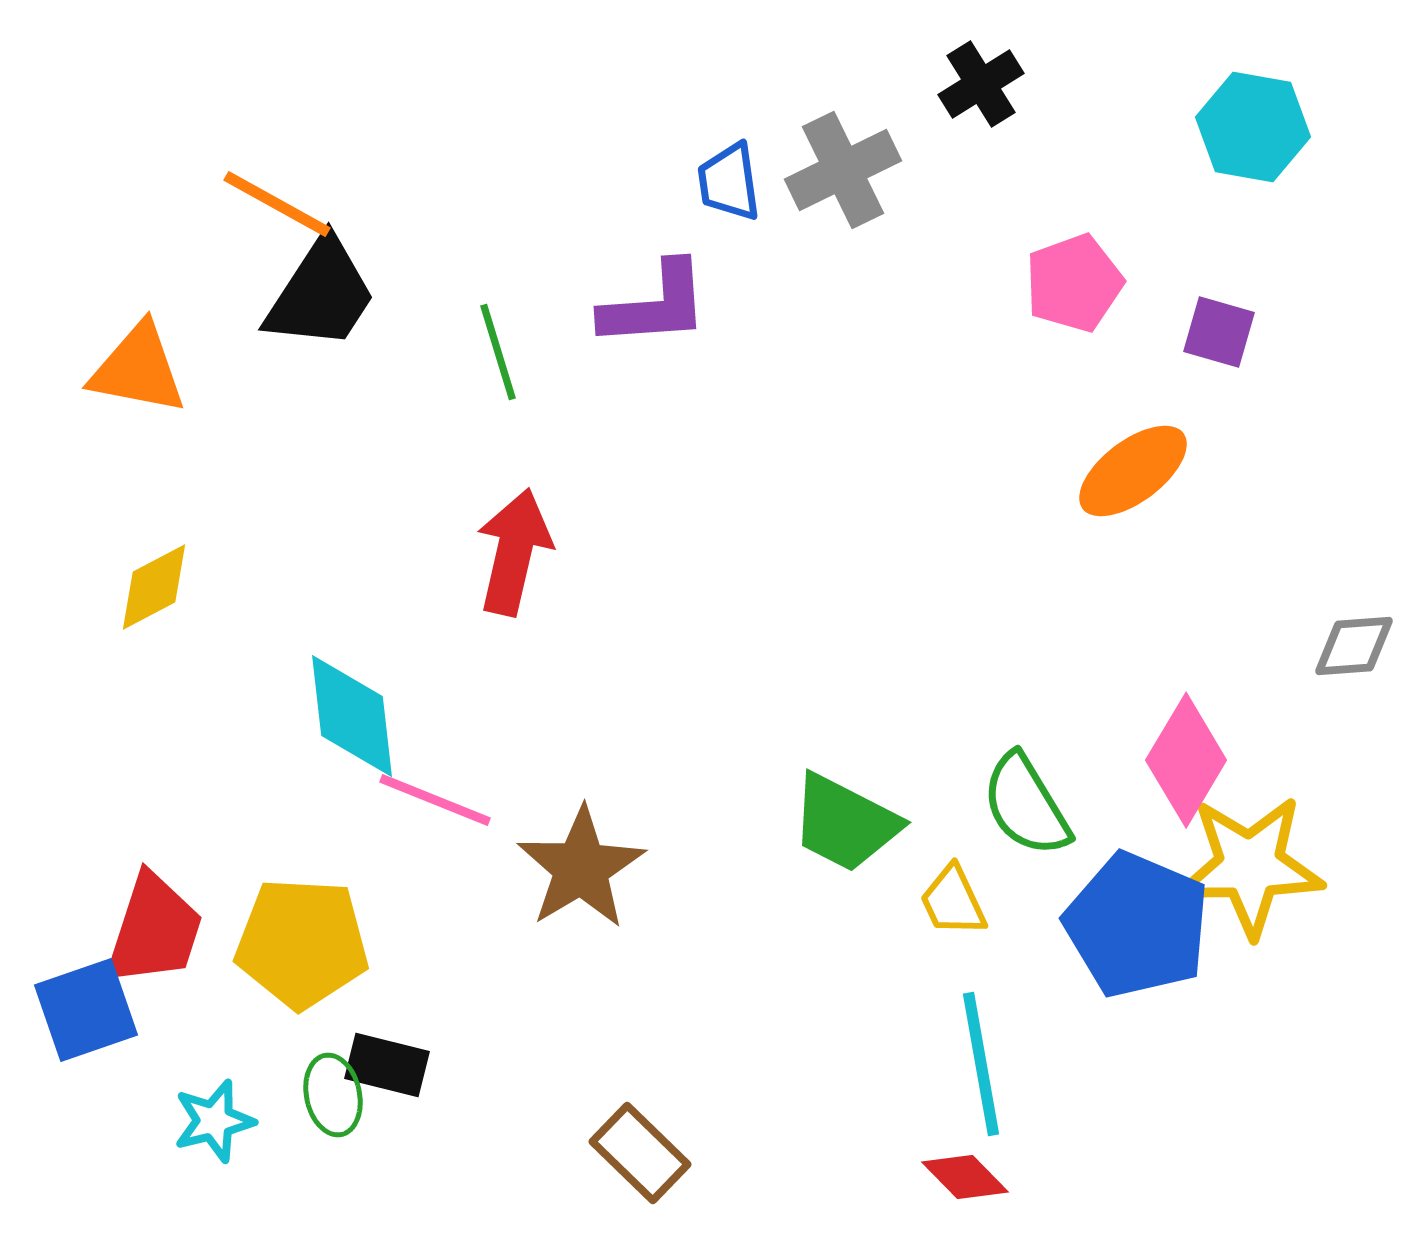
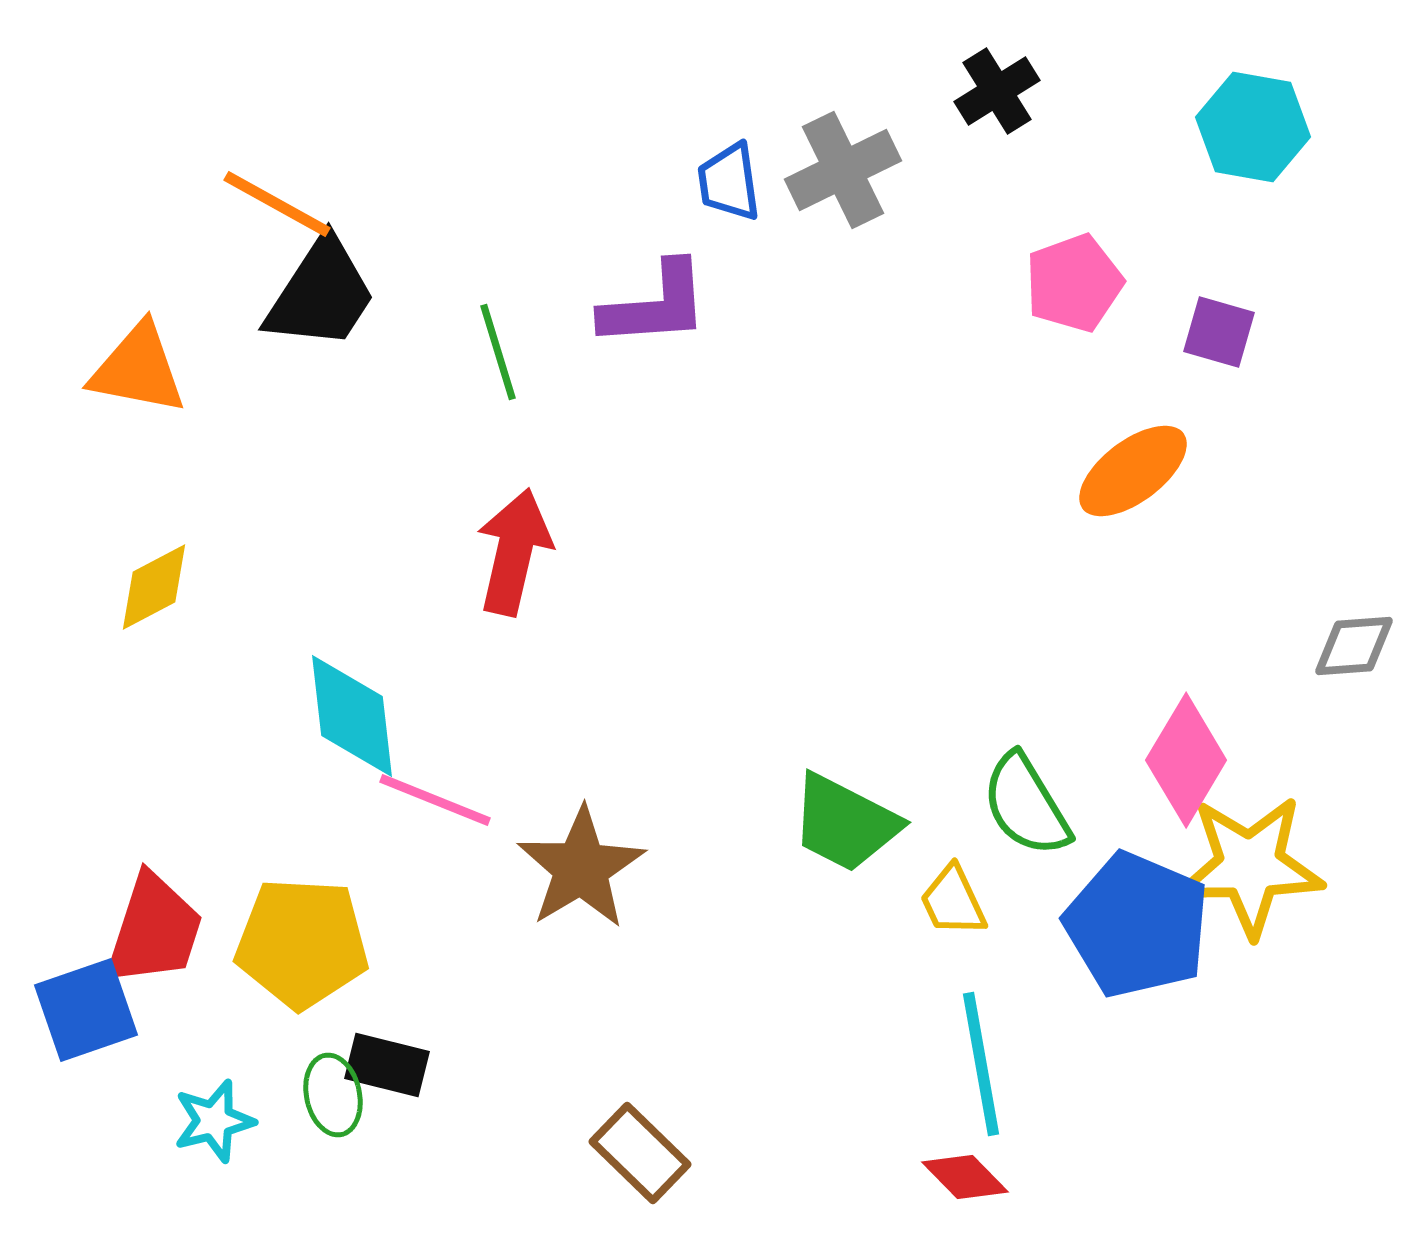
black cross: moved 16 px right, 7 px down
